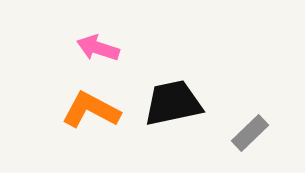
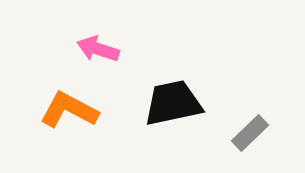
pink arrow: moved 1 px down
orange L-shape: moved 22 px left
